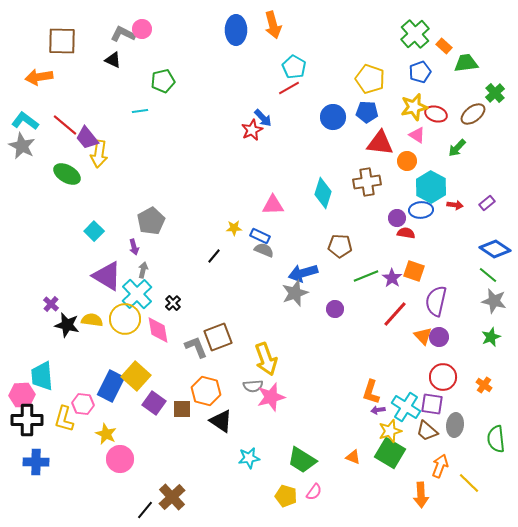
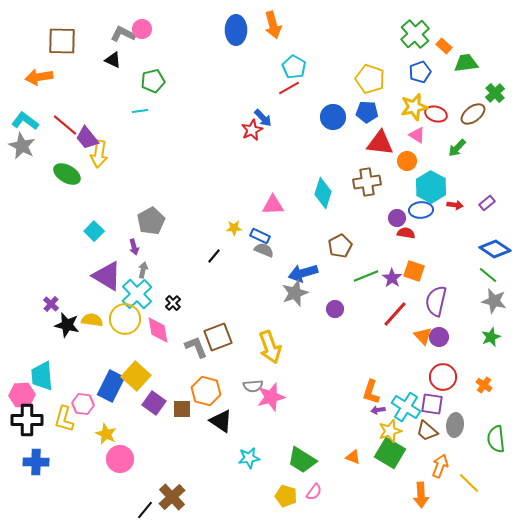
green pentagon at (163, 81): moved 10 px left
brown pentagon at (340, 246): rotated 30 degrees counterclockwise
yellow arrow at (266, 359): moved 4 px right, 12 px up
